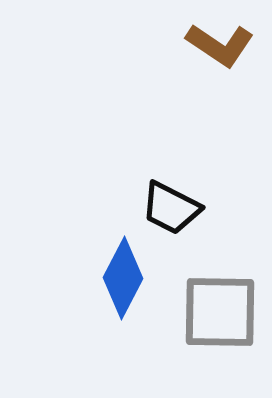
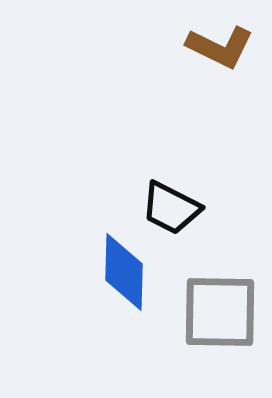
brown L-shape: moved 2 px down; rotated 8 degrees counterclockwise
blue diamond: moved 1 px right, 6 px up; rotated 26 degrees counterclockwise
